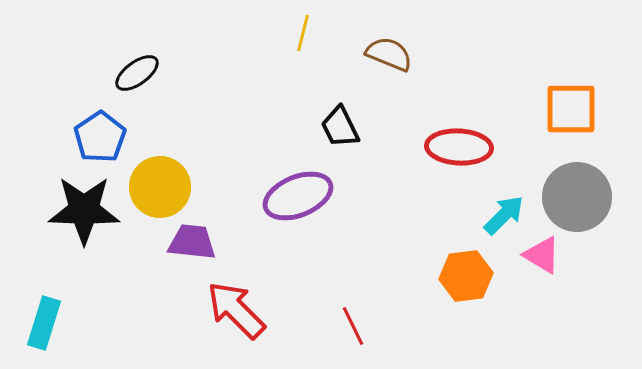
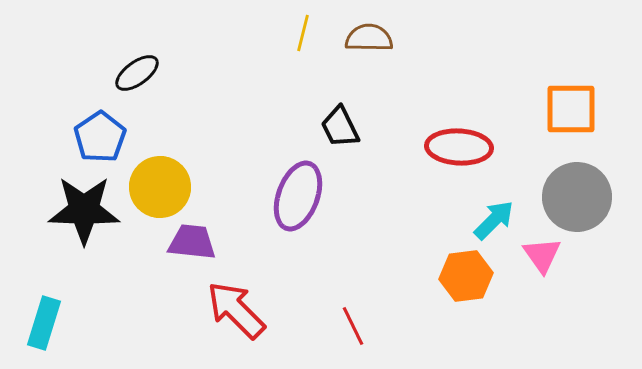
brown semicircle: moved 20 px left, 16 px up; rotated 21 degrees counterclockwise
purple ellipse: rotated 48 degrees counterclockwise
cyan arrow: moved 10 px left, 5 px down
pink triangle: rotated 24 degrees clockwise
